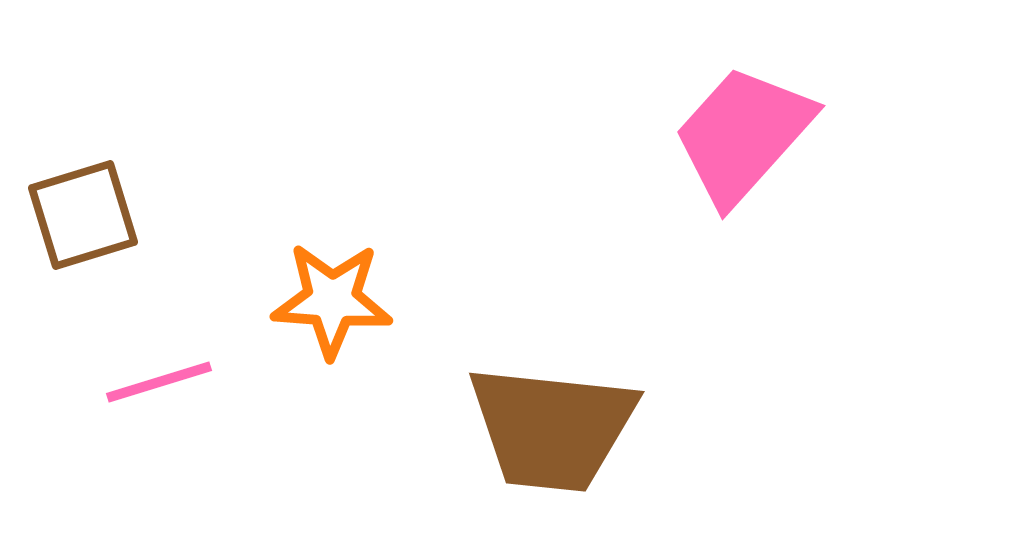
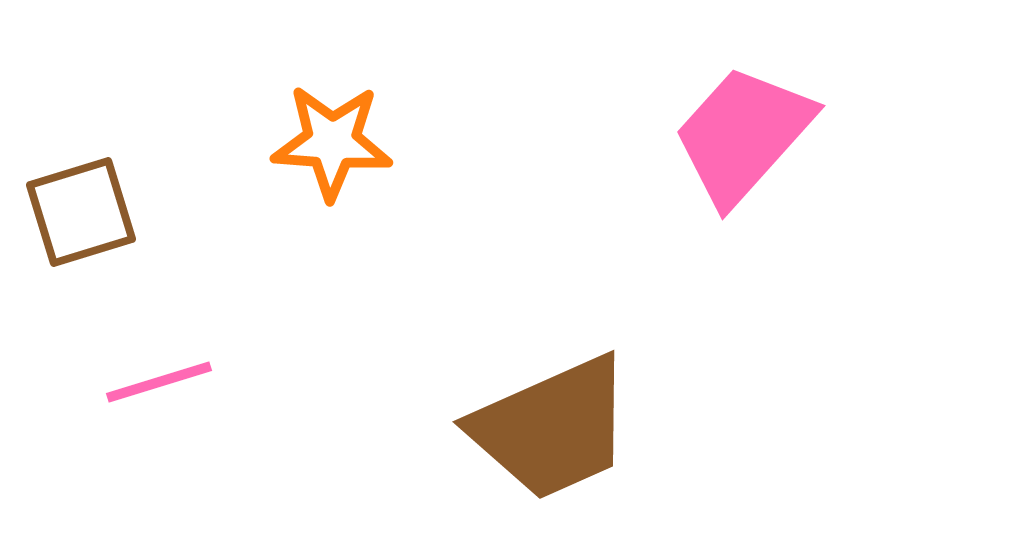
brown square: moved 2 px left, 3 px up
orange star: moved 158 px up
brown trapezoid: rotated 30 degrees counterclockwise
